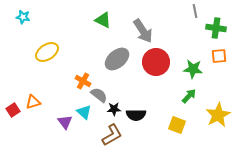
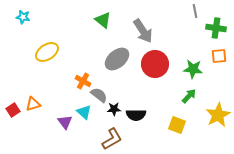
green triangle: rotated 12 degrees clockwise
red circle: moved 1 px left, 2 px down
orange triangle: moved 2 px down
brown L-shape: moved 4 px down
